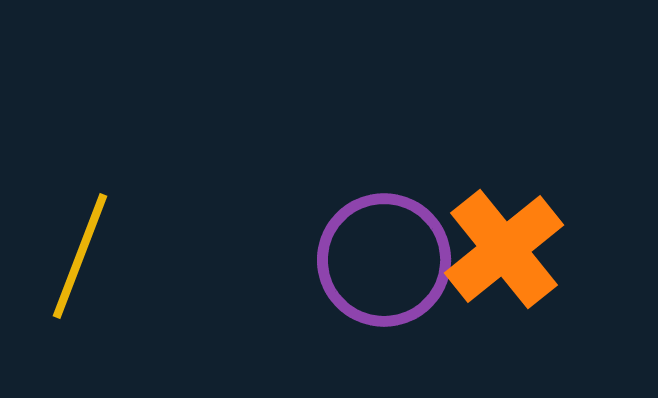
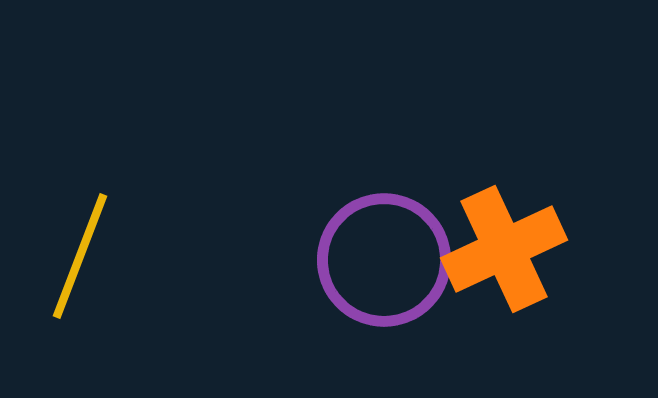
orange cross: rotated 14 degrees clockwise
